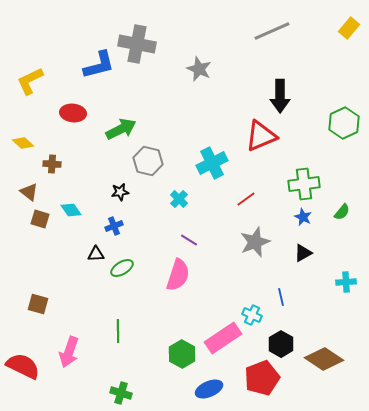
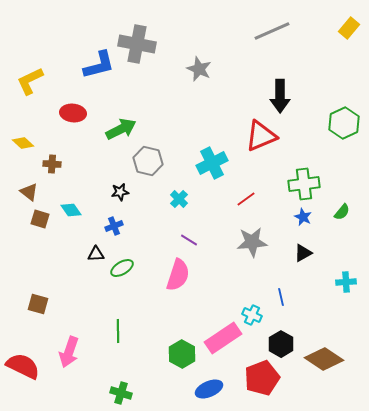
gray star at (255, 242): moved 3 px left; rotated 16 degrees clockwise
